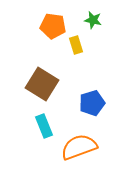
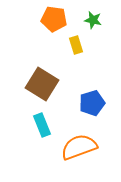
orange pentagon: moved 1 px right, 7 px up
cyan rectangle: moved 2 px left, 1 px up
